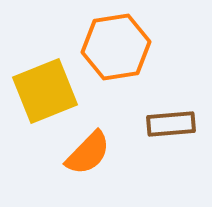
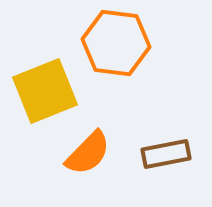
orange hexagon: moved 4 px up; rotated 16 degrees clockwise
brown rectangle: moved 5 px left, 30 px down; rotated 6 degrees counterclockwise
